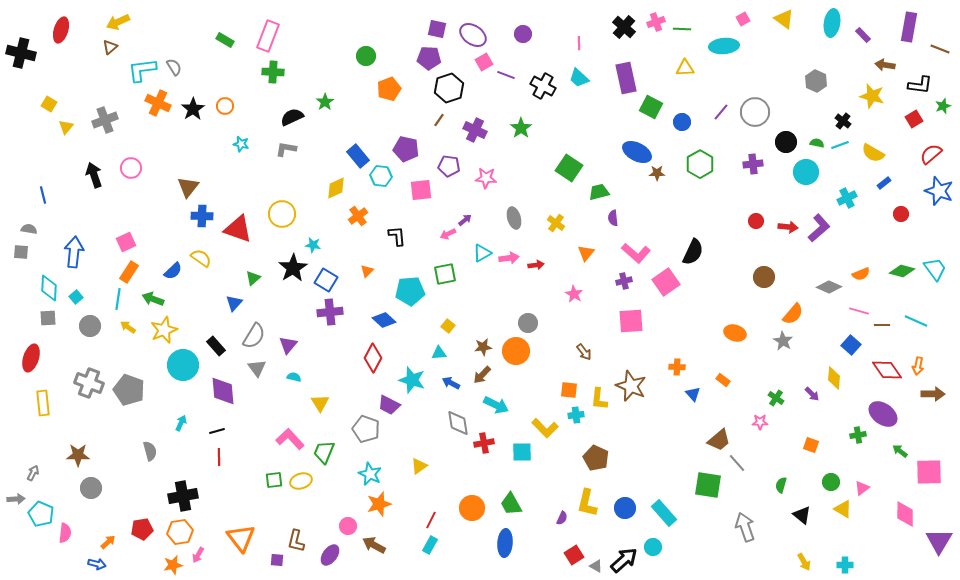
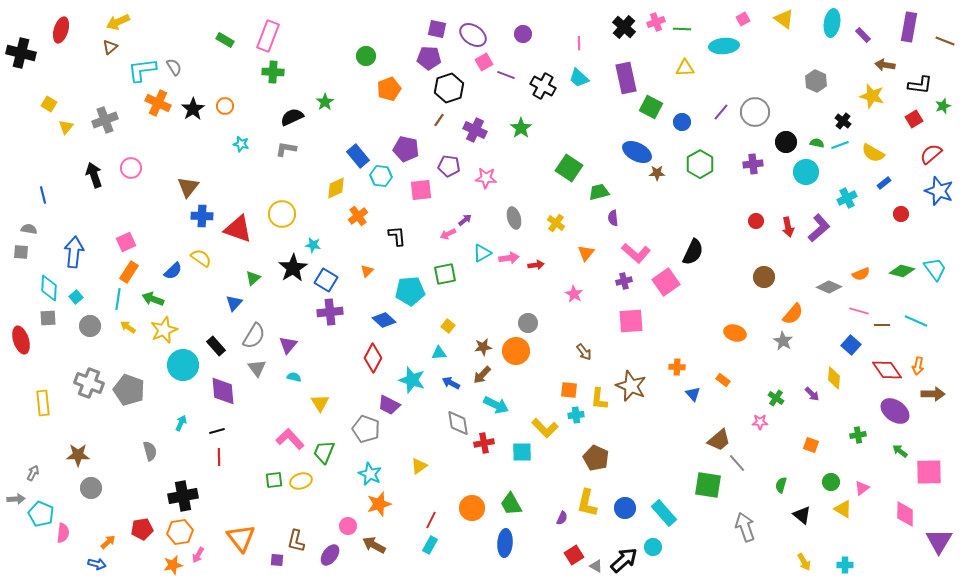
brown line at (940, 49): moved 5 px right, 8 px up
red arrow at (788, 227): rotated 72 degrees clockwise
red ellipse at (31, 358): moved 10 px left, 18 px up; rotated 36 degrees counterclockwise
purple ellipse at (883, 414): moved 12 px right, 3 px up
pink semicircle at (65, 533): moved 2 px left
